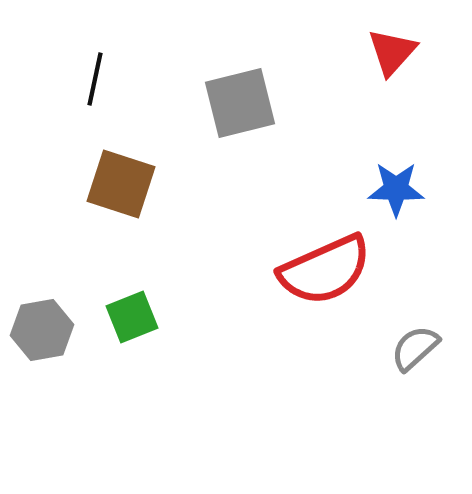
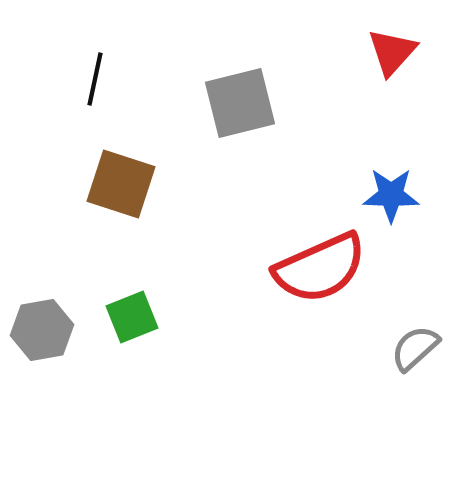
blue star: moved 5 px left, 6 px down
red semicircle: moved 5 px left, 2 px up
